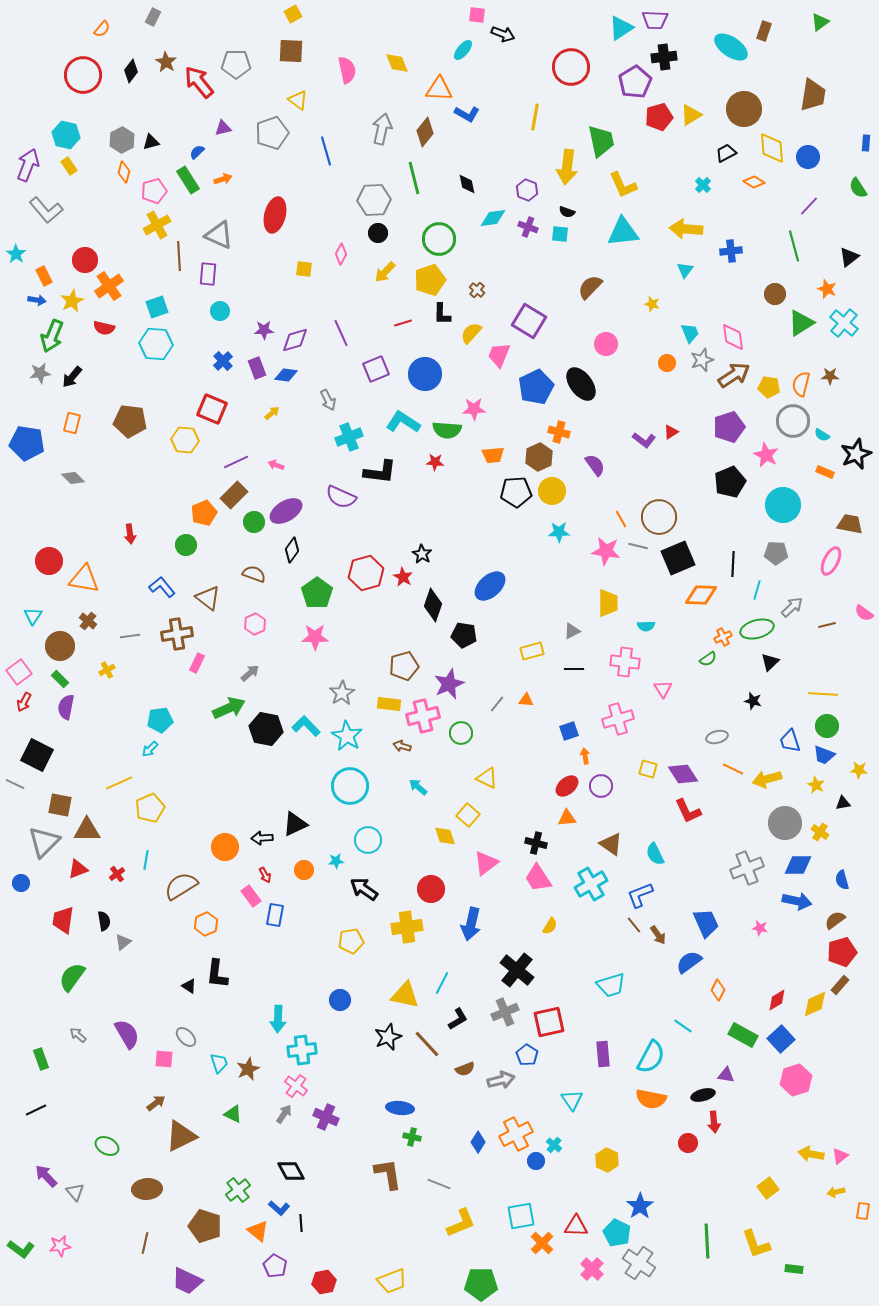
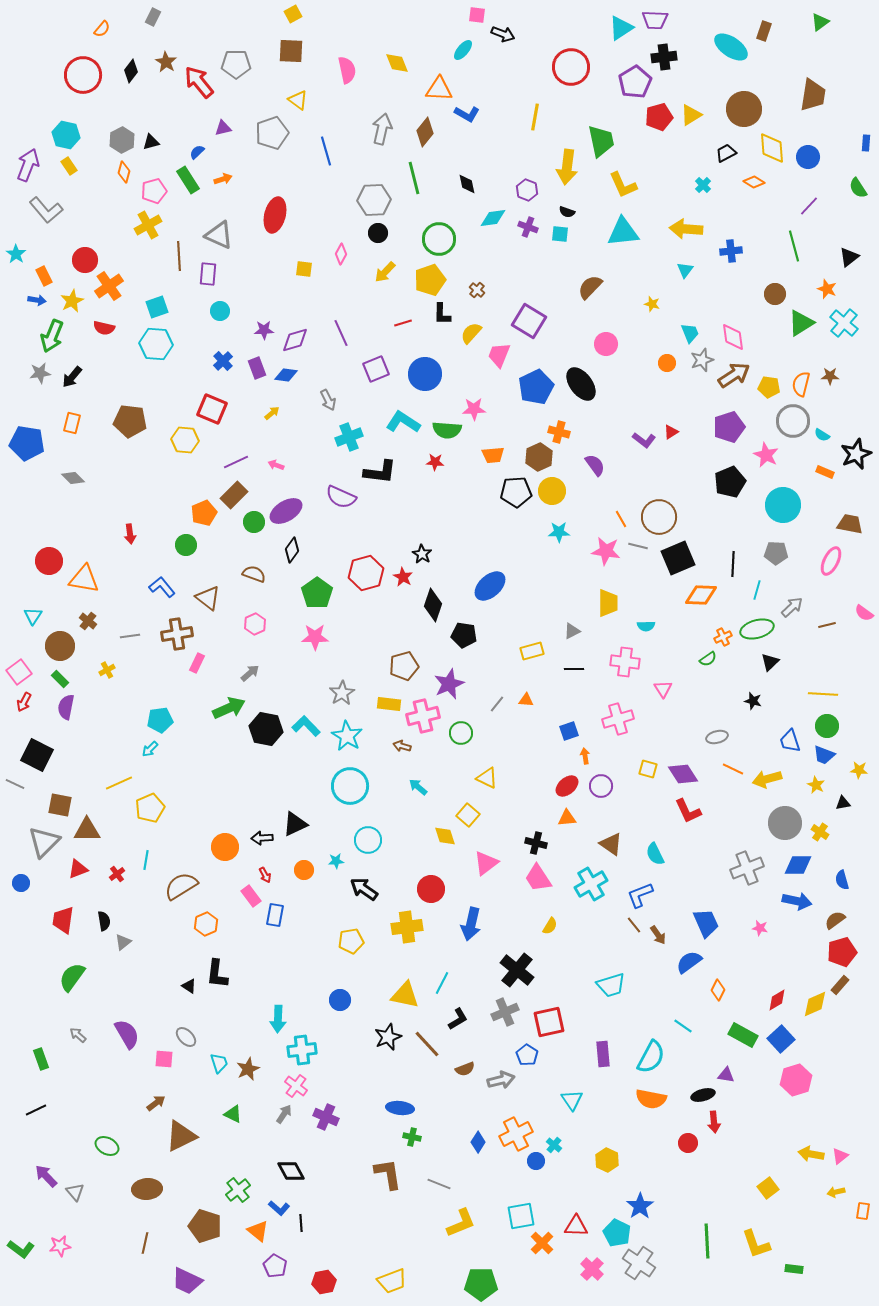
yellow cross at (157, 225): moved 9 px left
